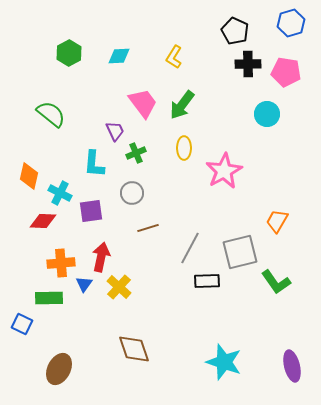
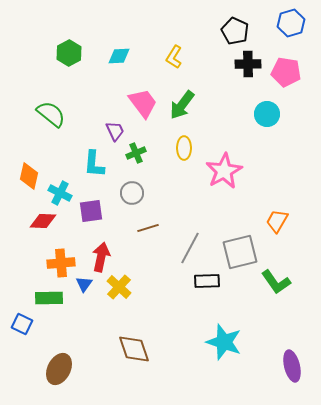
cyan star: moved 20 px up
